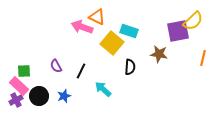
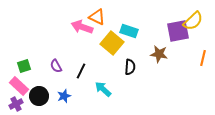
green square: moved 5 px up; rotated 16 degrees counterclockwise
purple cross: moved 4 px down
